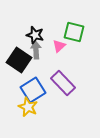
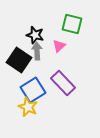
green square: moved 2 px left, 8 px up
gray arrow: moved 1 px right, 1 px down
